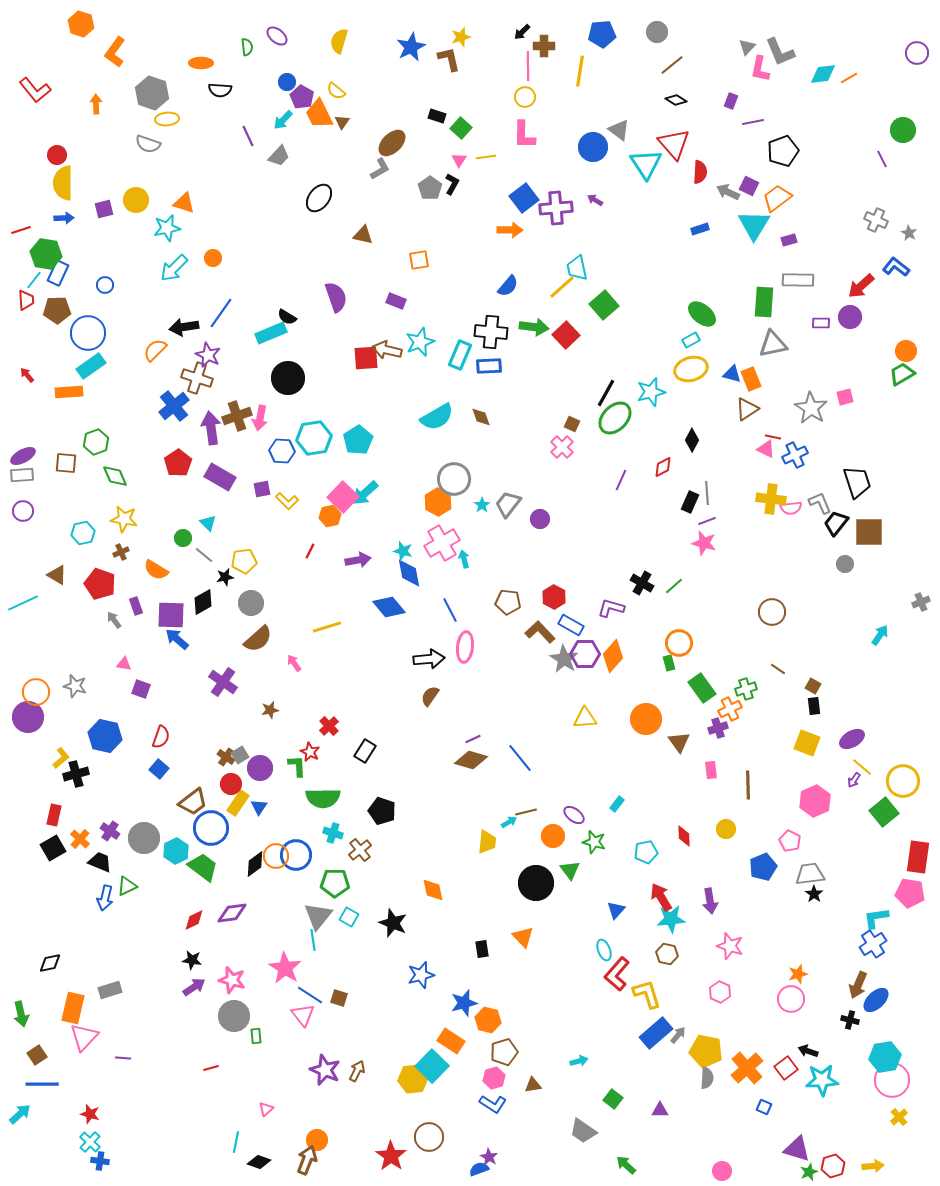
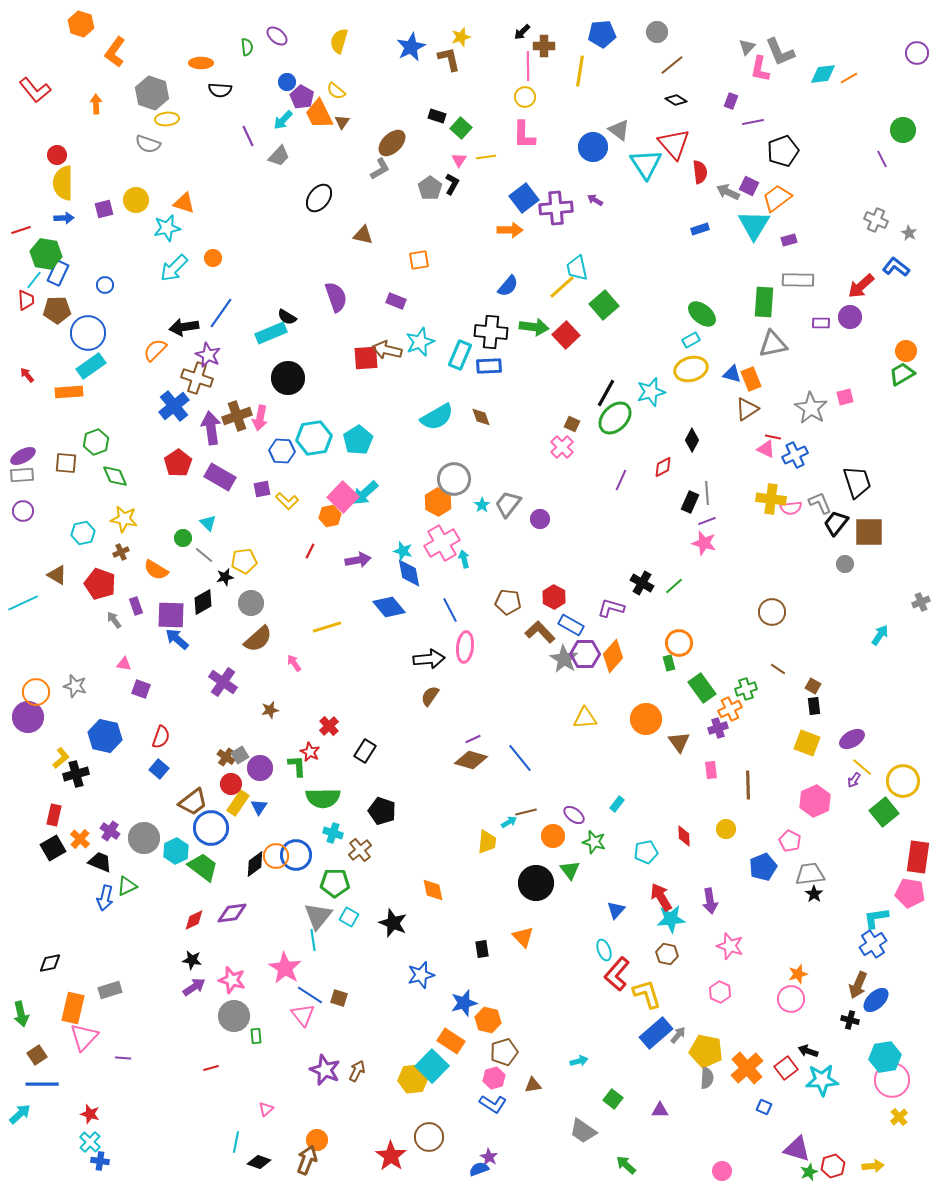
red semicircle at (700, 172): rotated 10 degrees counterclockwise
